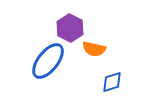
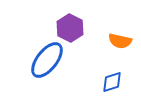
orange semicircle: moved 26 px right, 8 px up
blue ellipse: moved 1 px left, 1 px up
